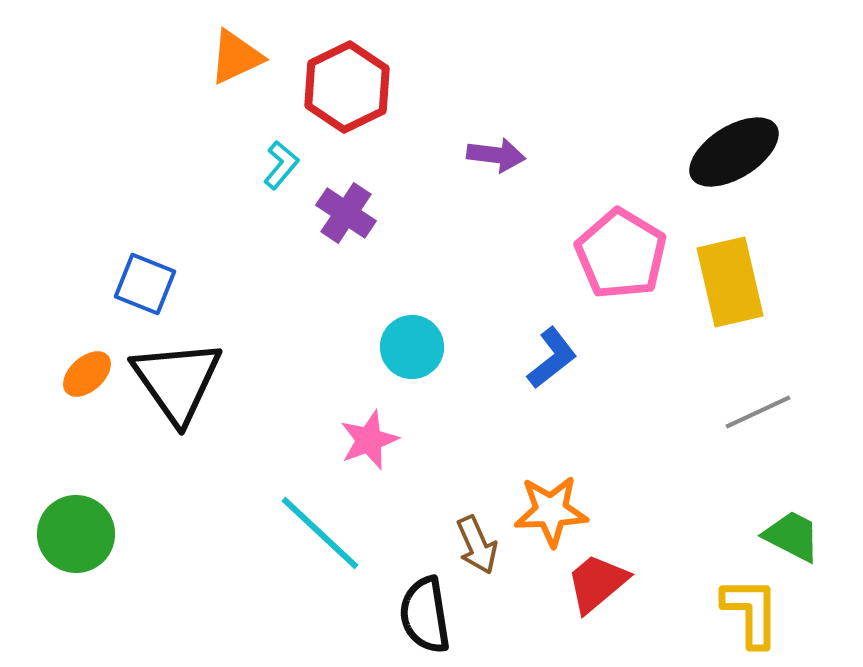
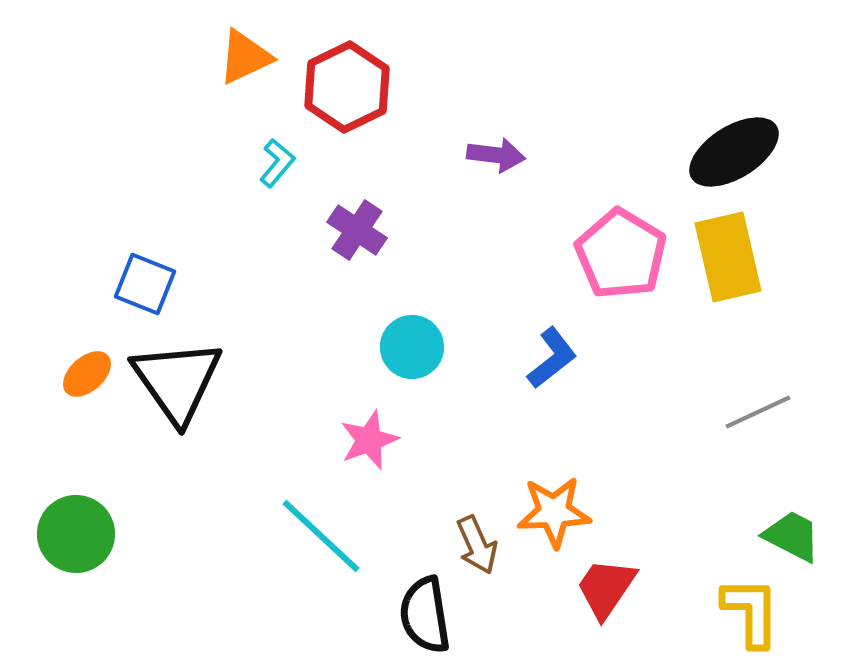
orange triangle: moved 9 px right
cyan L-shape: moved 4 px left, 2 px up
purple cross: moved 11 px right, 17 px down
yellow rectangle: moved 2 px left, 25 px up
orange star: moved 3 px right, 1 px down
cyan line: moved 1 px right, 3 px down
red trapezoid: moved 9 px right, 5 px down; rotated 16 degrees counterclockwise
